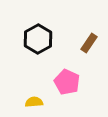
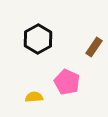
brown rectangle: moved 5 px right, 4 px down
yellow semicircle: moved 5 px up
